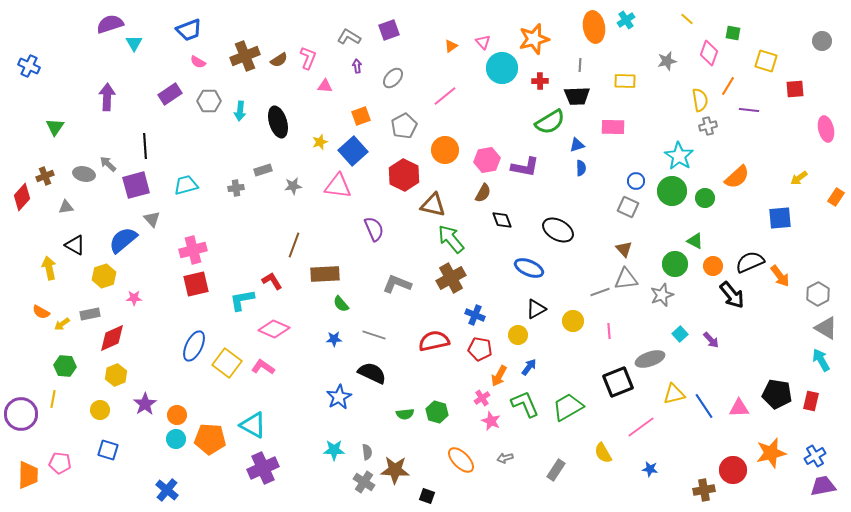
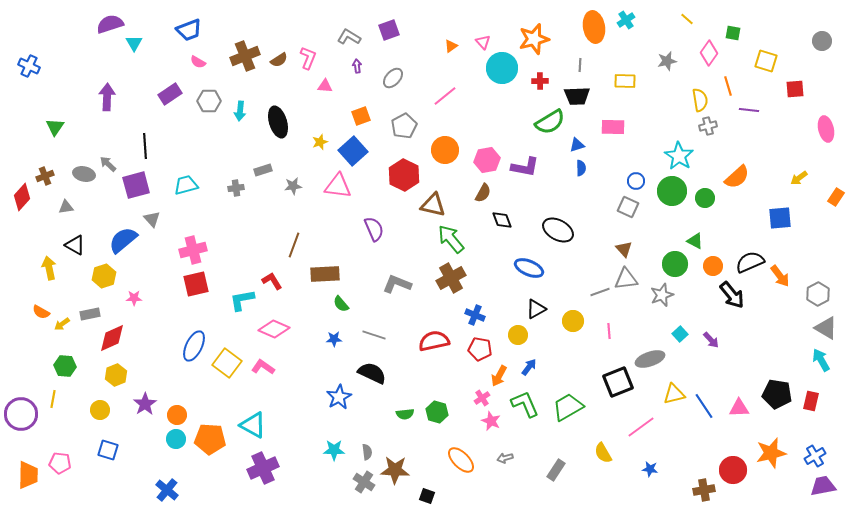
pink diamond at (709, 53): rotated 15 degrees clockwise
orange line at (728, 86): rotated 48 degrees counterclockwise
